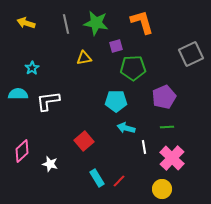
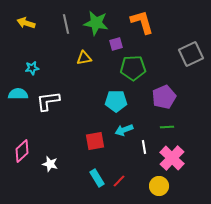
purple square: moved 2 px up
cyan star: rotated 24 degrees clockwise
cyan arrow: moved 2 px left, 2 px down; rotated 36 degrees counterclockwise
red square: moved 11 px right; rotated 30 degrees clockwise
yellow circle: moved 3 px left, 3 px up
